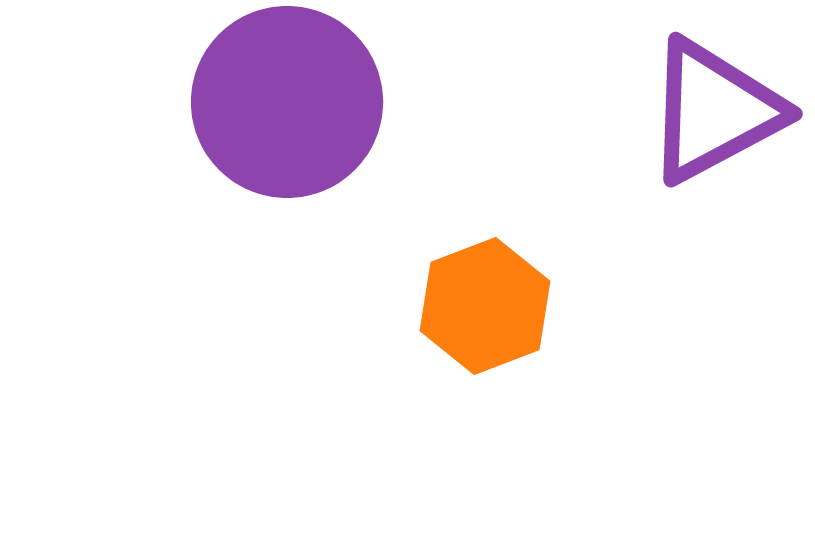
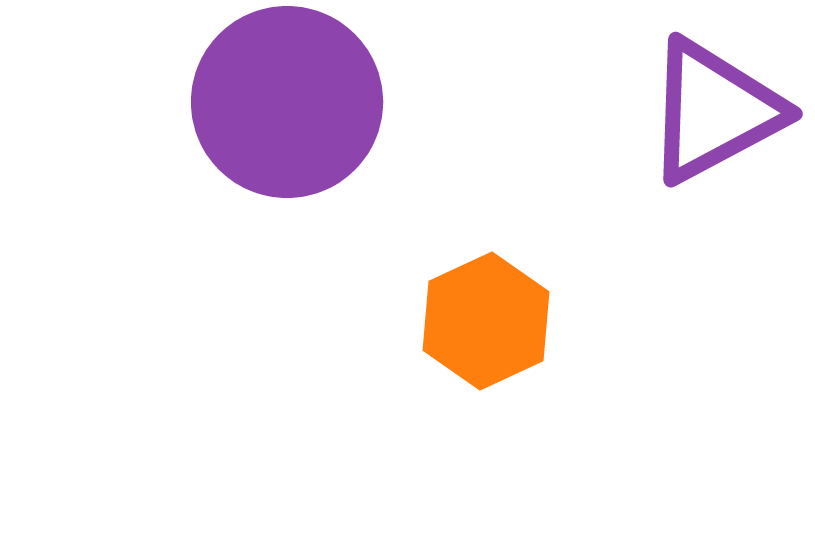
orange hexagon: moved 1 px right, 15 px down; rotated 4 degrees counterclockwise
